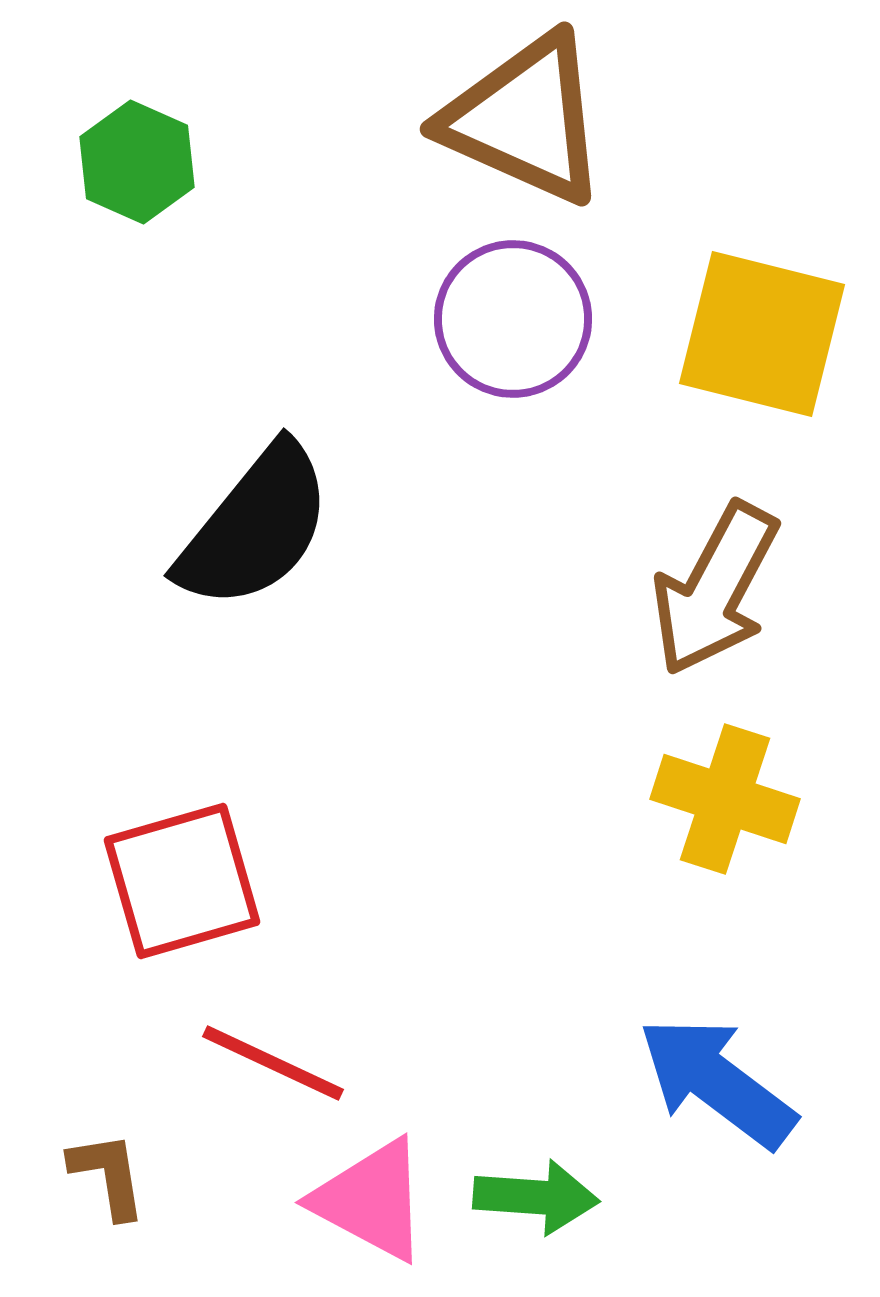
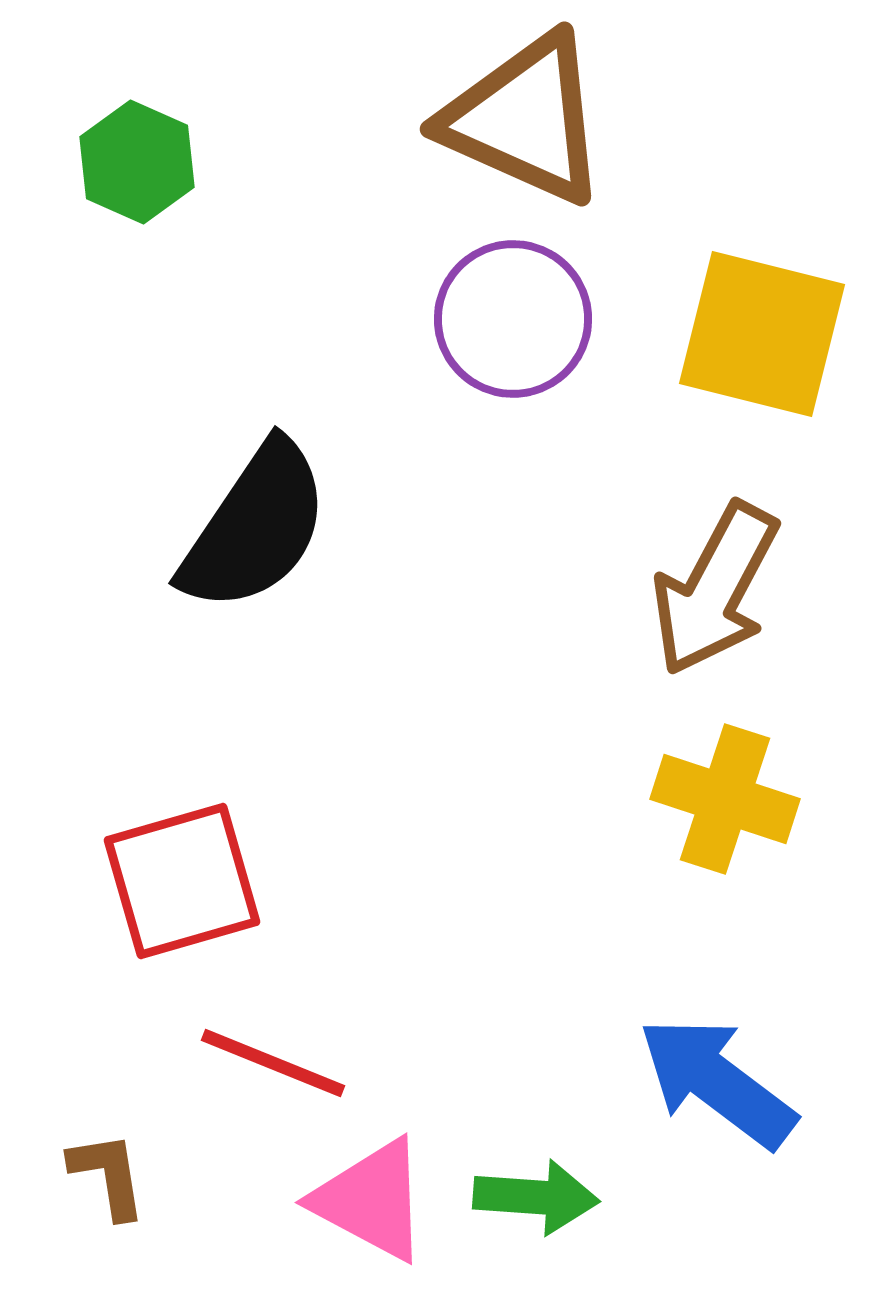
black semicircle: rotated 5 degrees counterclockwise
red line: rotated 3 degrees counterclockwise
